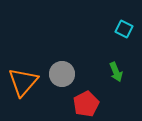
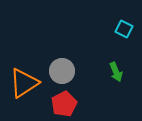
gray circle: moved 3 px up
orange triangle: moved 1 px right, 1 px down; rotated 16 degrees clockwise
red pentagon: moved 22 px left
